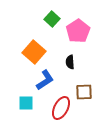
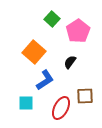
black semicircle: rotated 40 degrees clockwise
brown square: moved 1 px right, 4 px down
